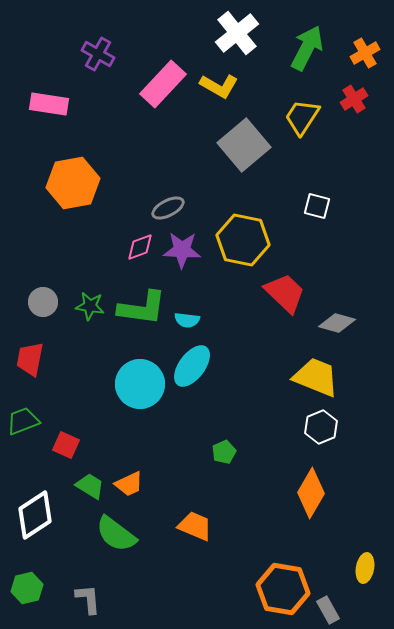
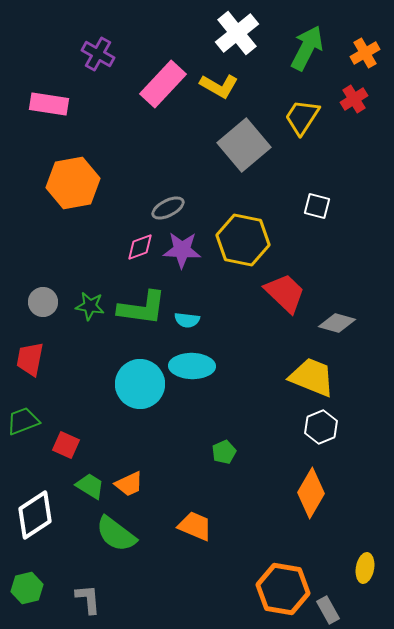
cyan ellipse at (192, 366): rotated 54 degrees clockwise
yellow trapezoid at (316, 377): moved 4 px left
